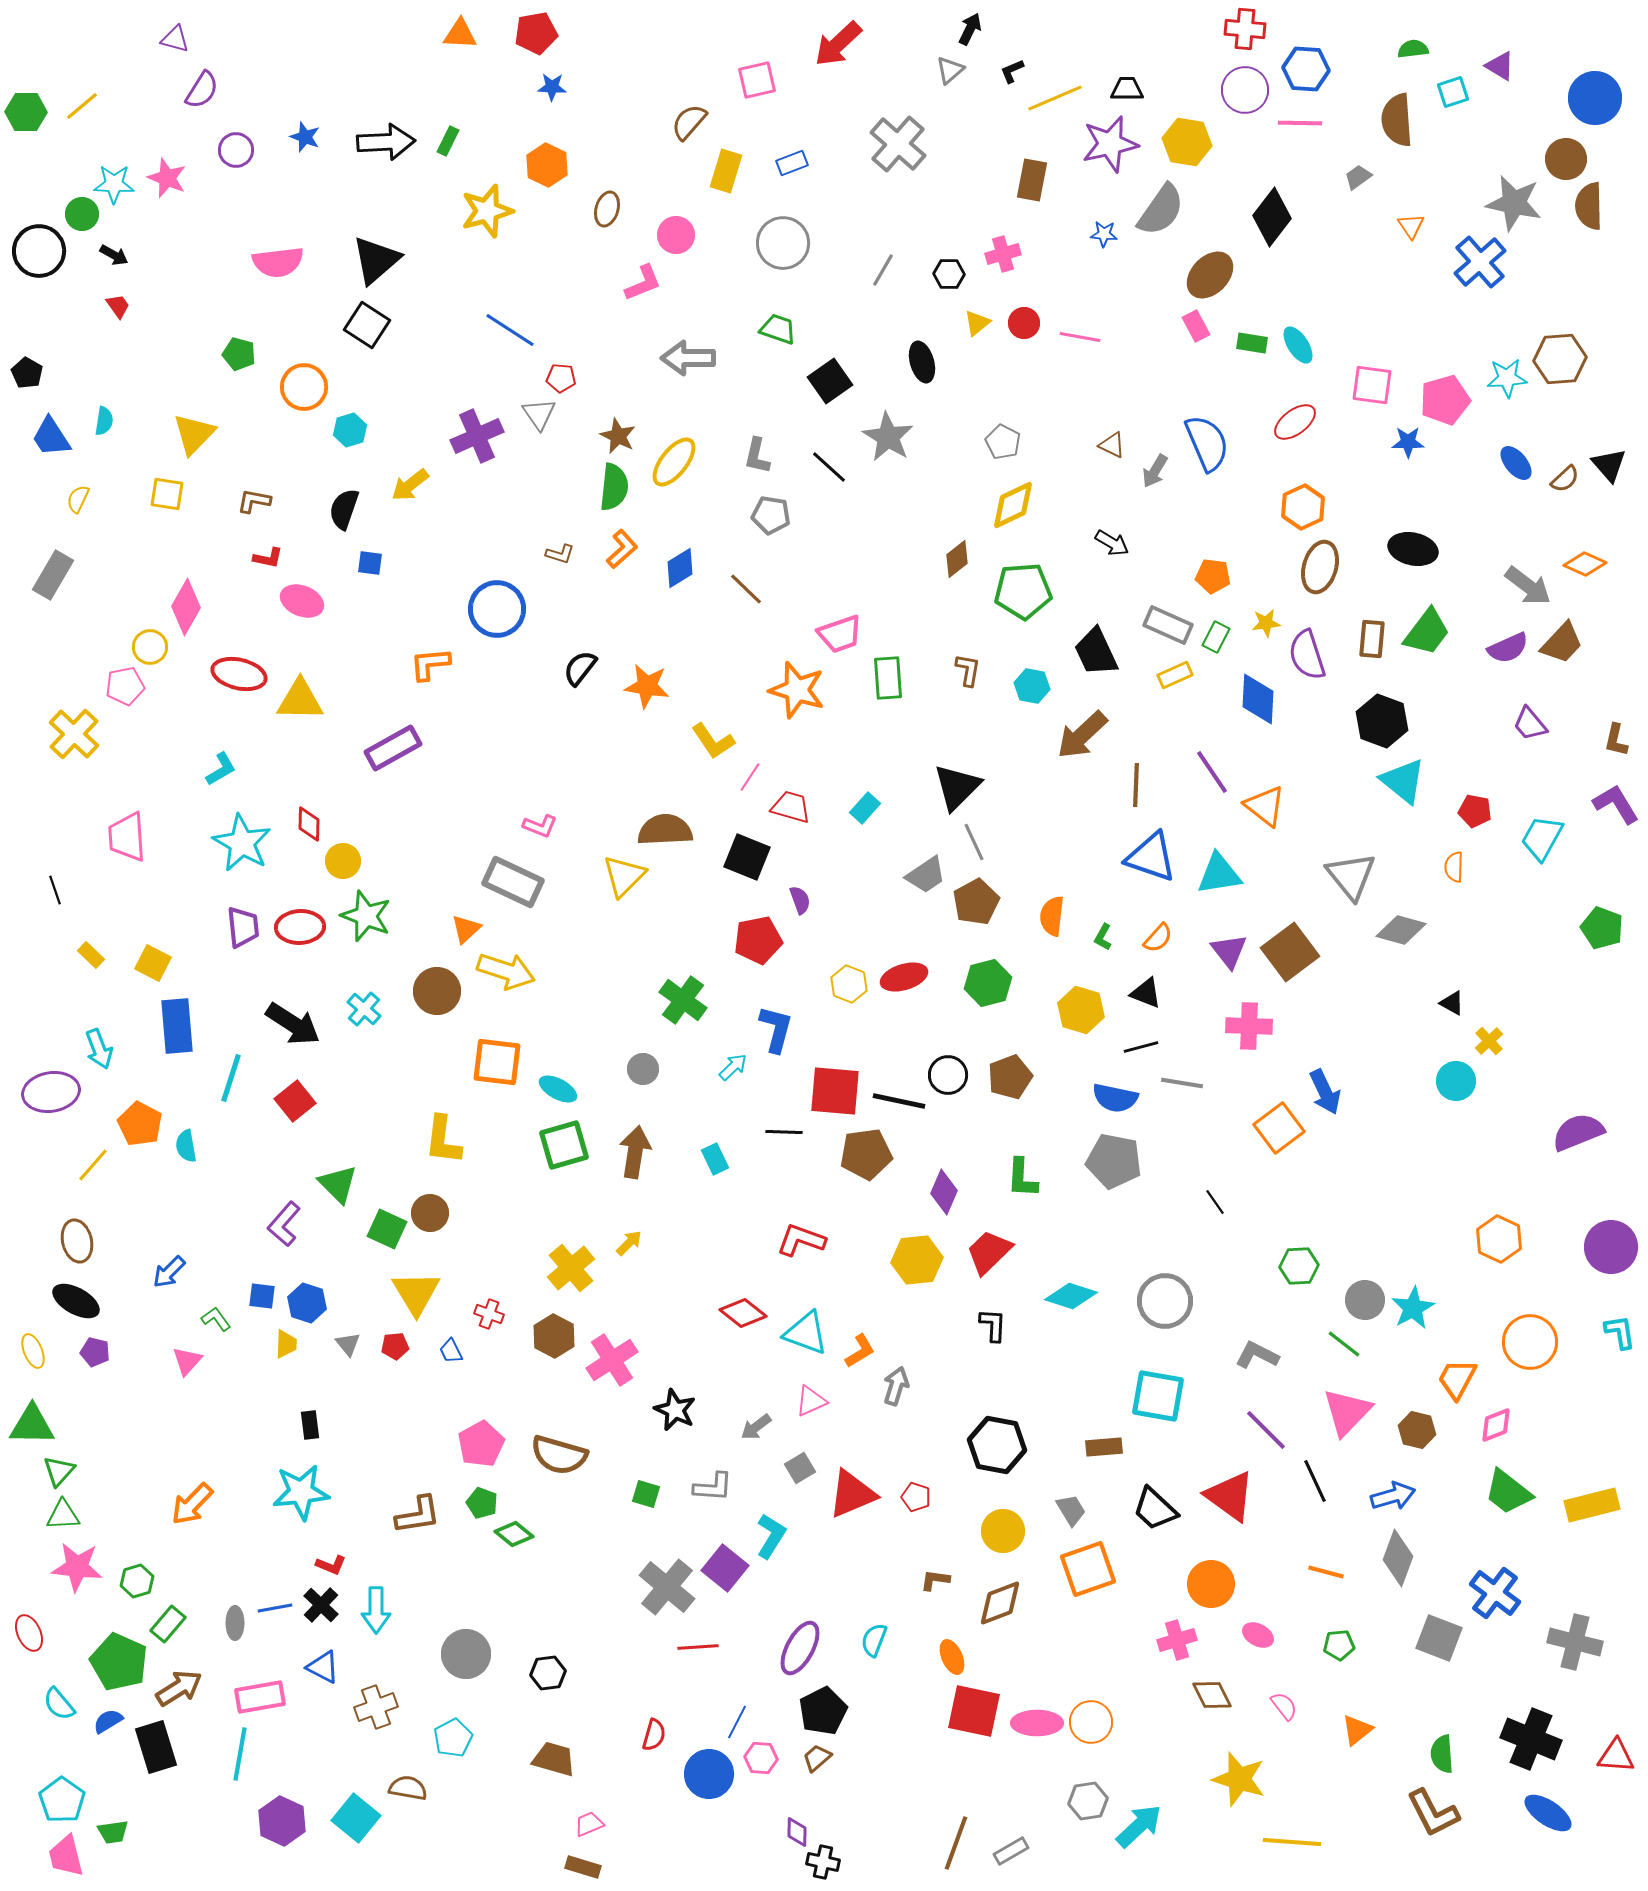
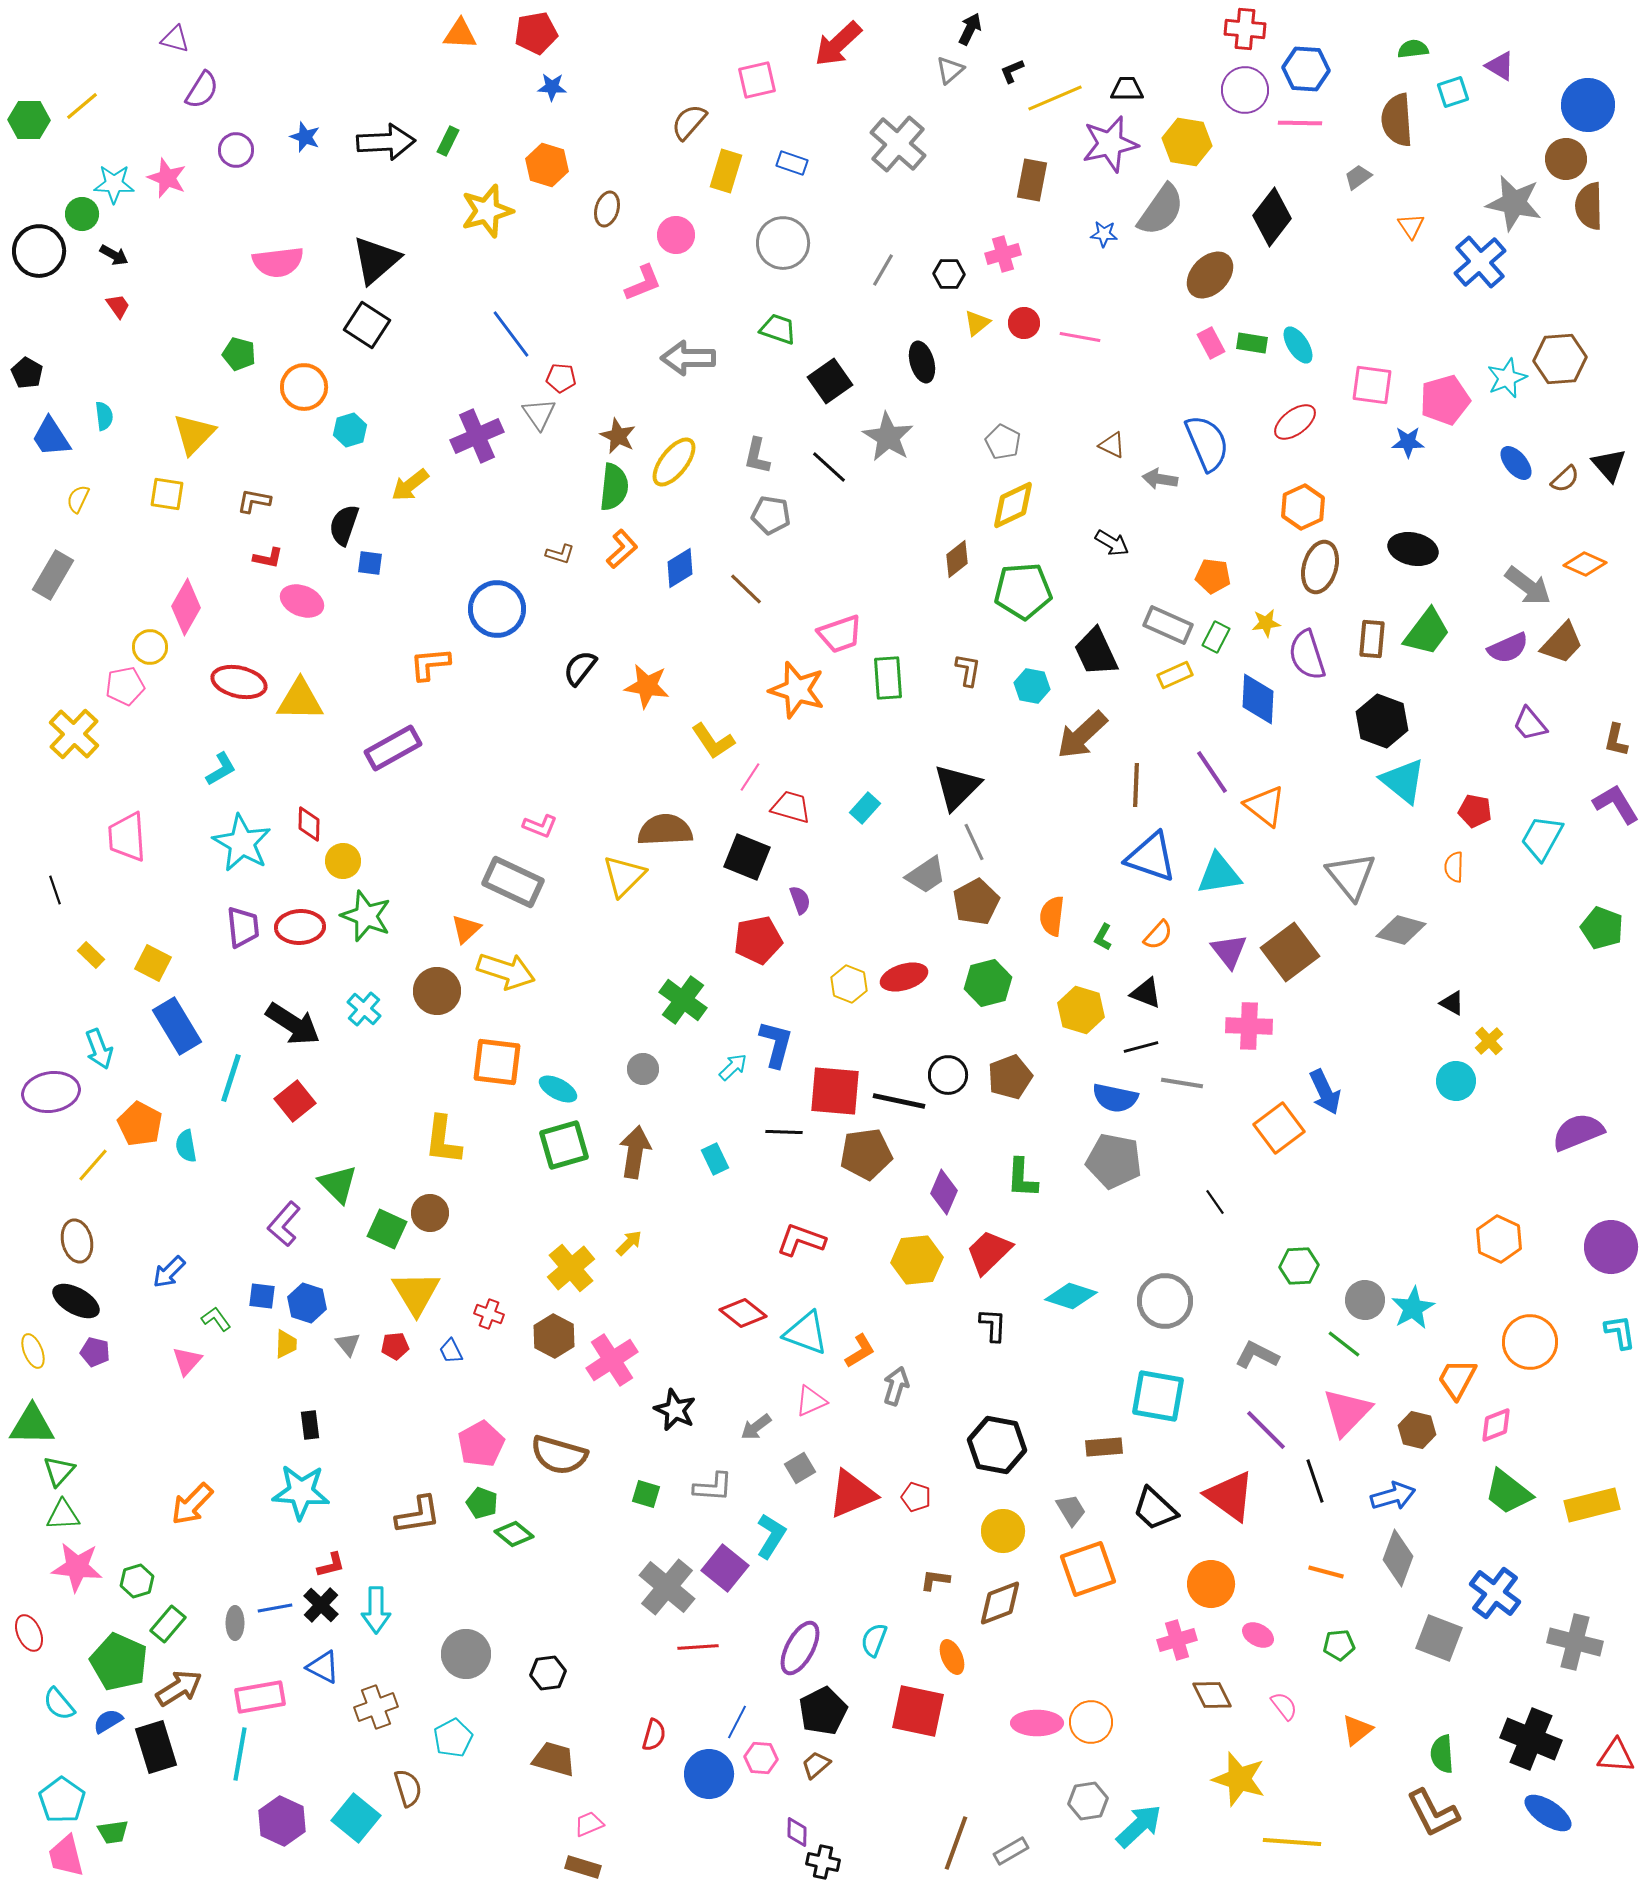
blue circle at (1595, 98): moved 7 px left, 7 px down
green hexagon at (26, 112): moved 3 px right, 8 px down
blue rectangle at (792, 163): rotated 40 degrees clockwise
orange hexagon at (547, 165): rotated 9 degrees counterclockwise
pink rectangle at (1196, 326): moved 15 px right, 17 px down
blue line at (510, 330): moved 1 px right, 4 px down; rotated 20 degrees clockwise
cyan star at (1507, 378): rotated 18 degrees counterclockwise
cyan semicircle at (104, 421): moved 5 px up; rotated 16 degrees counterclockwise
gray arrow at (1155, 471): moved 5 px right, 8 px down; rotated 68 degrees clockwise
black semicircle at (344, 509): moved 16 px down
red ellipse at (239, 674): moved 8 px down
orange semicircle at (1158, 938): moved 3 px up
blue rectangle at (177, 1026): rotated 26 degrees counterclockwise
blue L-shape at (776, 1029): moved 15 px down
black line at (1315, 1481): rotated 6 degrees clockwise
cyan star at (301, 1492): rotated 10 degrees clockwise
red L-shape at (331, 1565): rotated 36 degrees counterclockwise
red square at (974, 1711): moved 56 px left
brown trapezoid at (817, 1758): moved 1 px left, 7 px down
brown semicircle at (408, 1788): rotated 63 degrees clockwise
